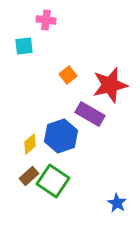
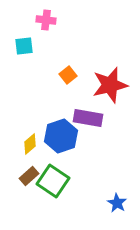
purple rectangle: moved 2 px left, 4 px down; rotated 20 degrees counterclockwise
